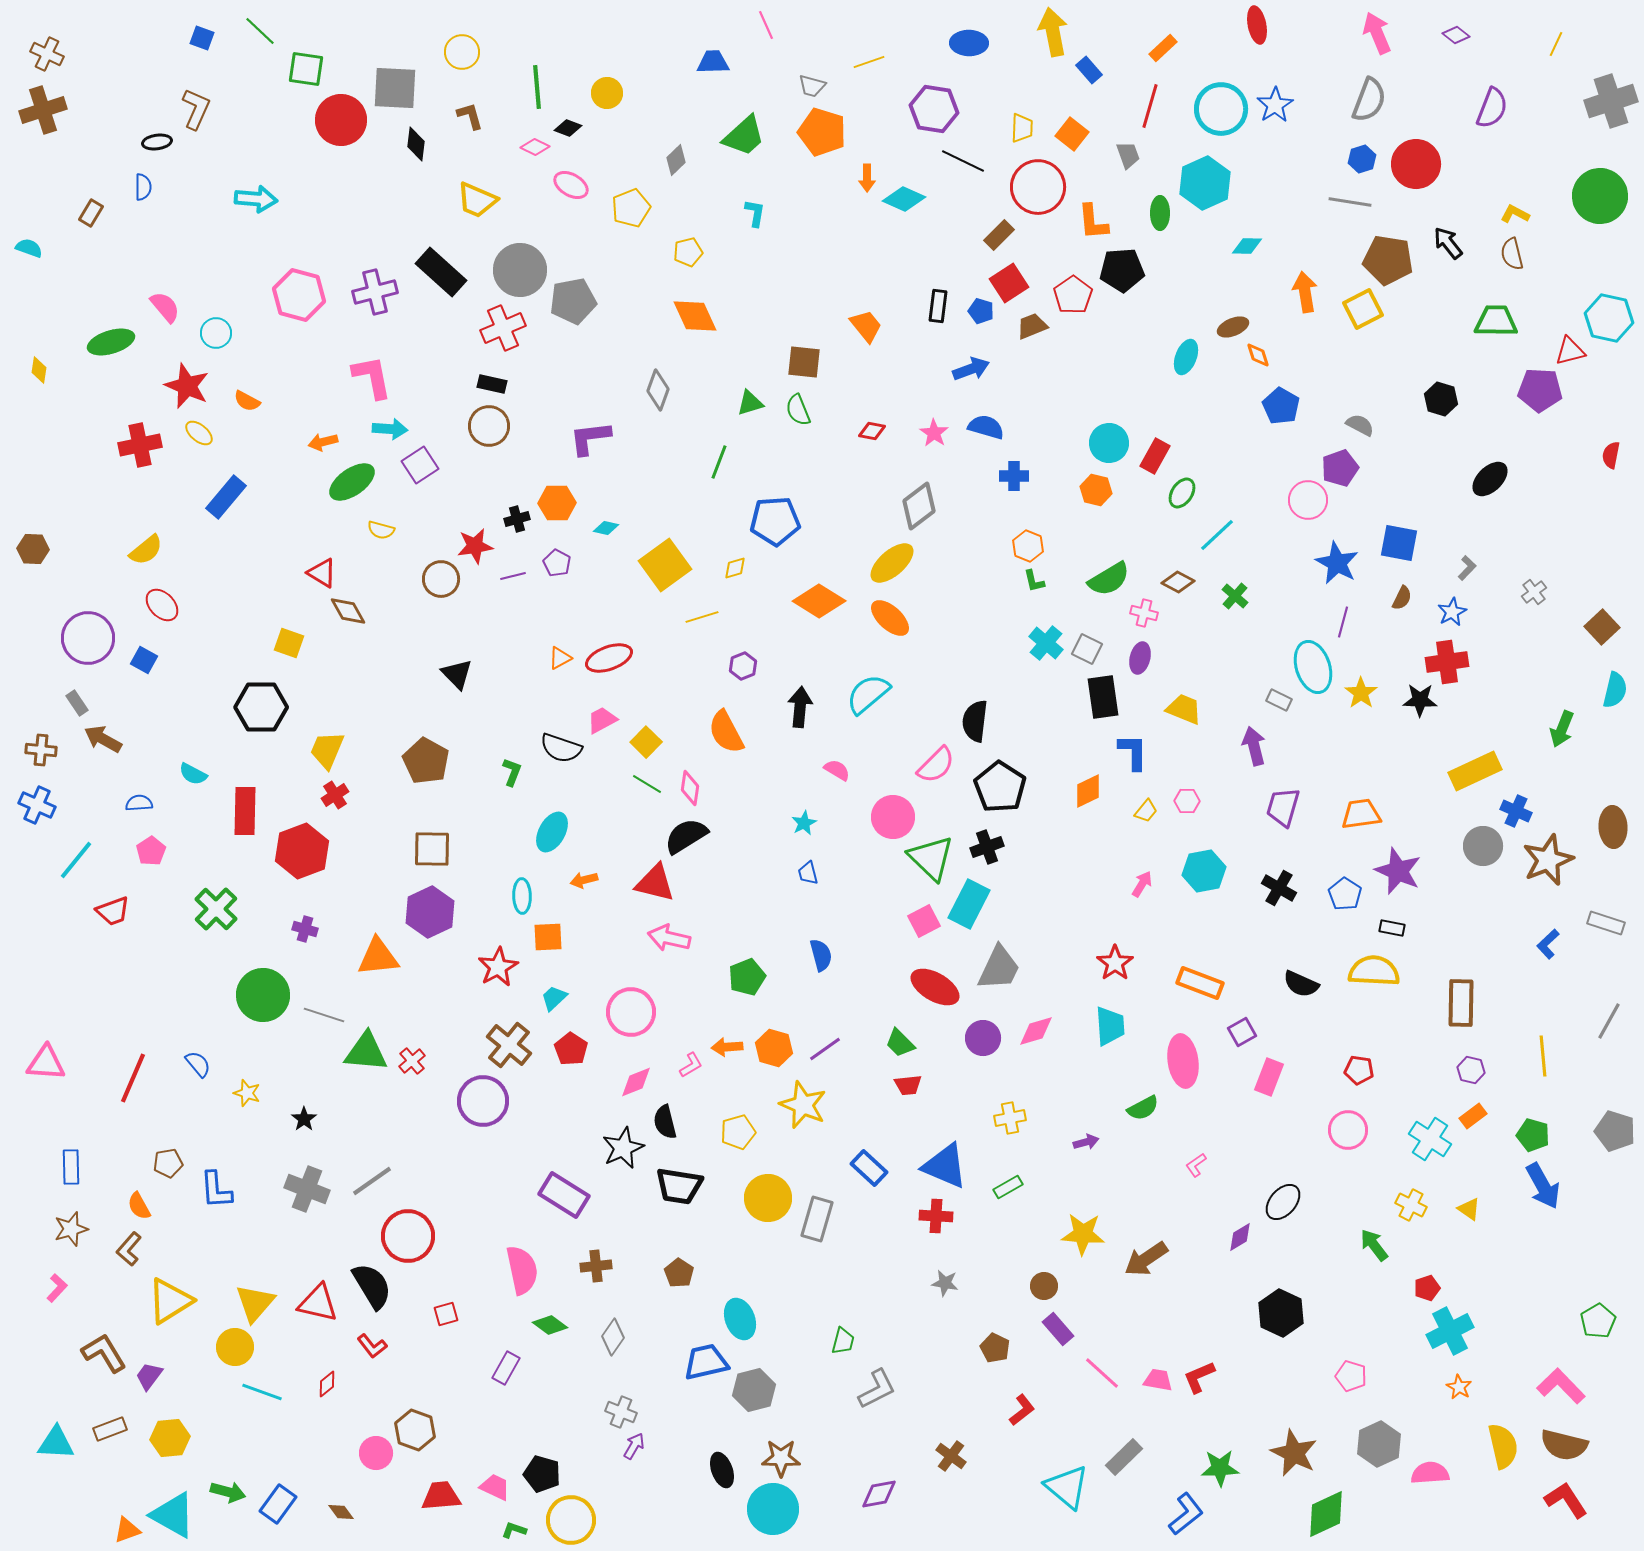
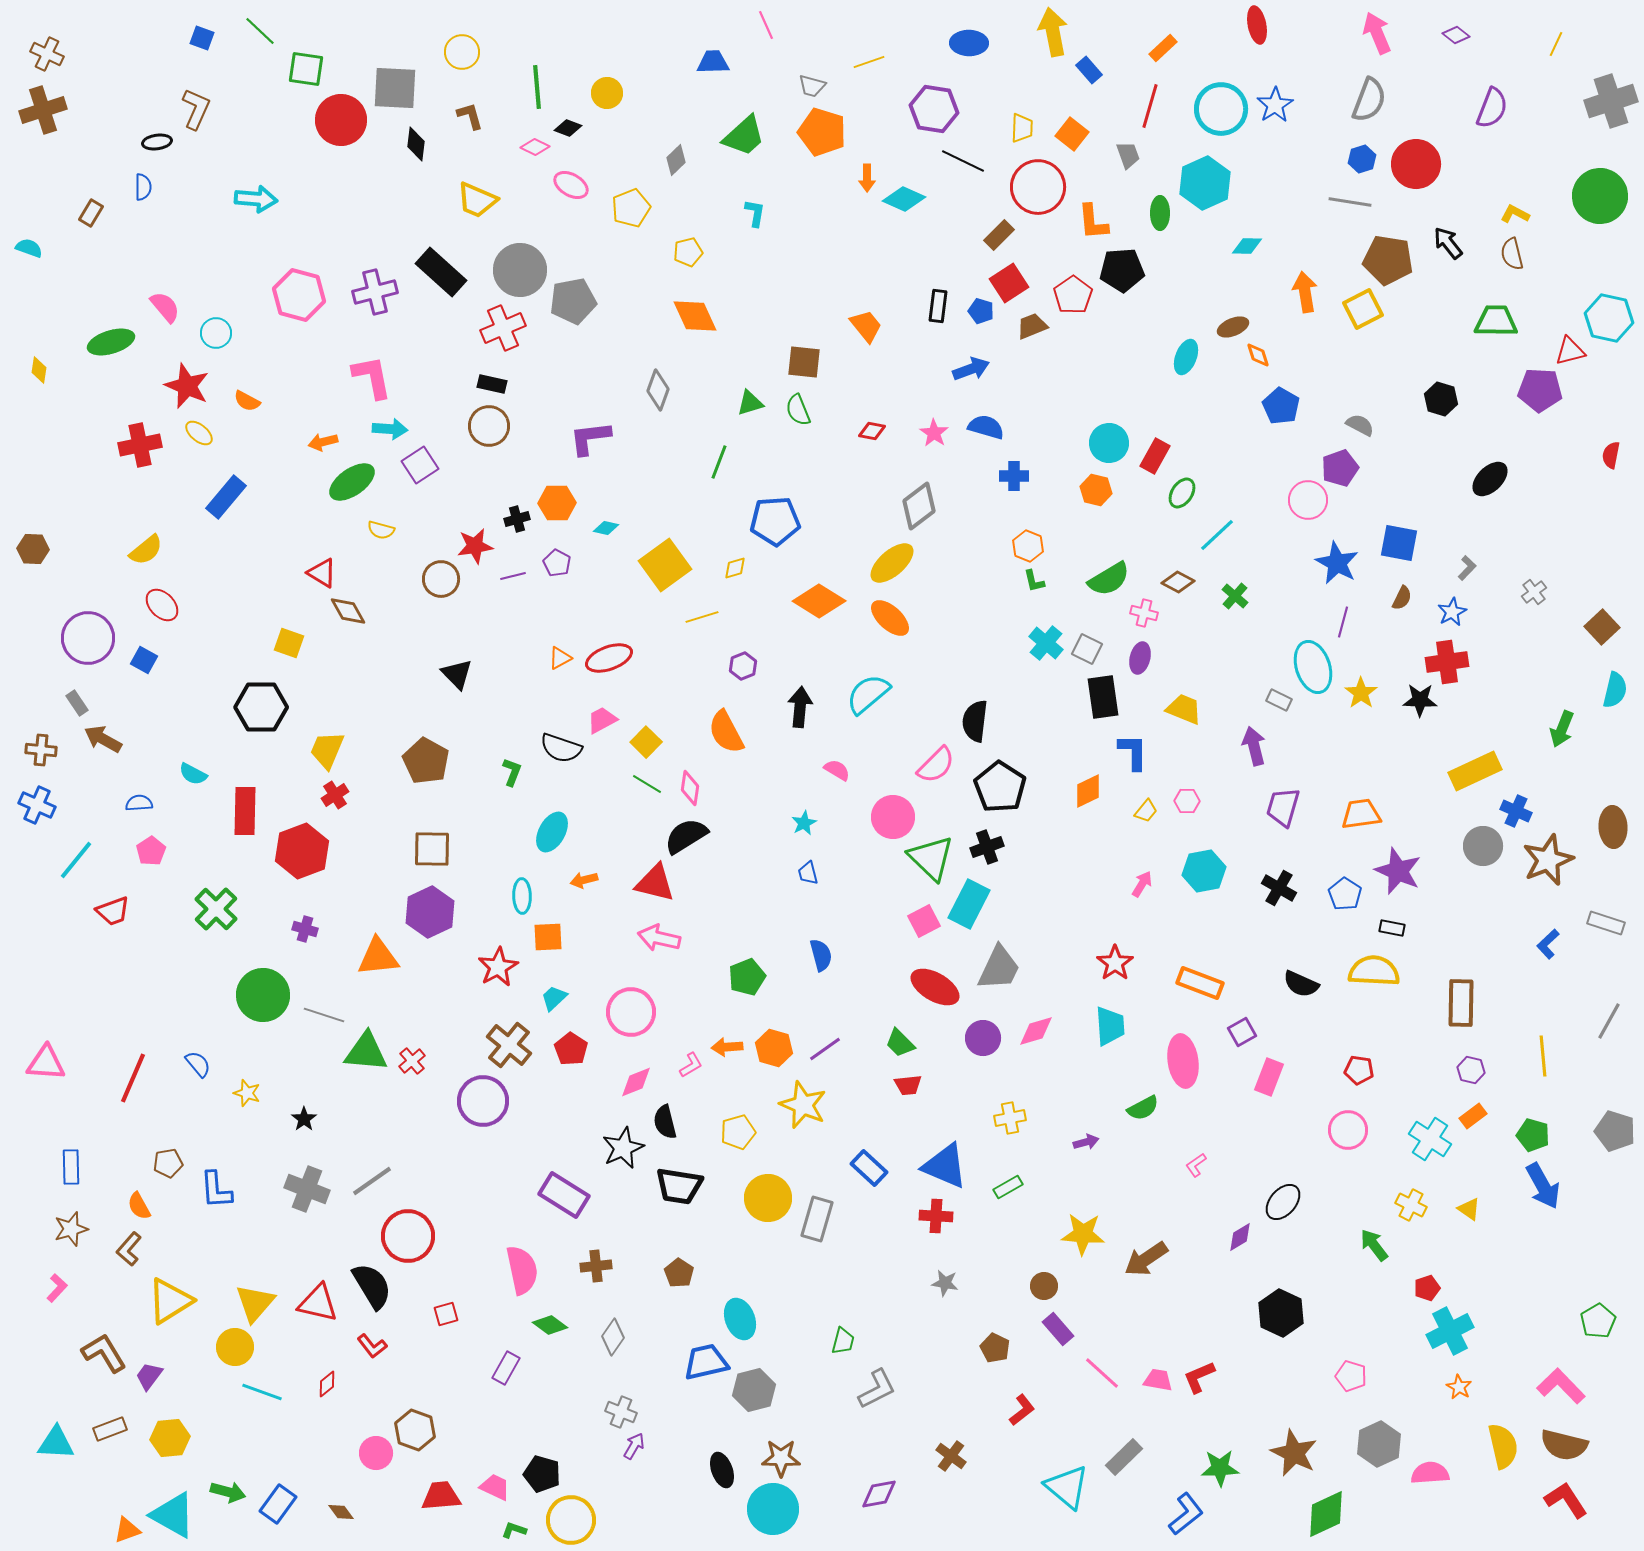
pink arrow at (669, 938): moved 10 px left
